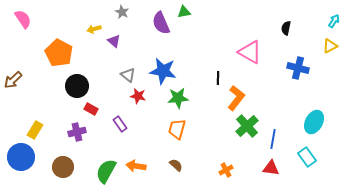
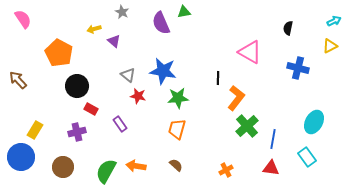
cyan arrow: rotated 32 degrees clockwise
black semicircle: moved 2 px right
brown arrow: moved 5 px right; rotated 90 degrees clockwise
